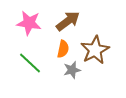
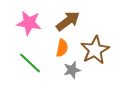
orange semicircle: moved 1 px left, 1 px up
